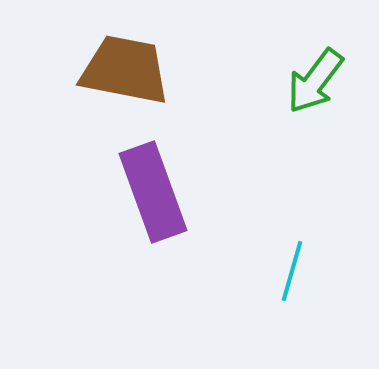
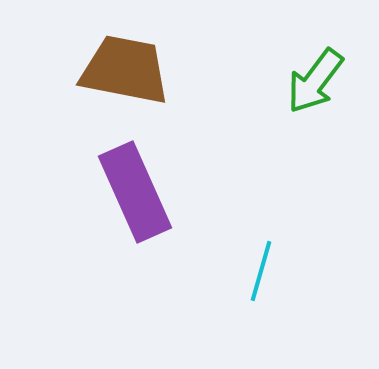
purple rectangle: moved 18 px left; rotated 4 degrees counterclockwise
cyan line: moved 31 px left
